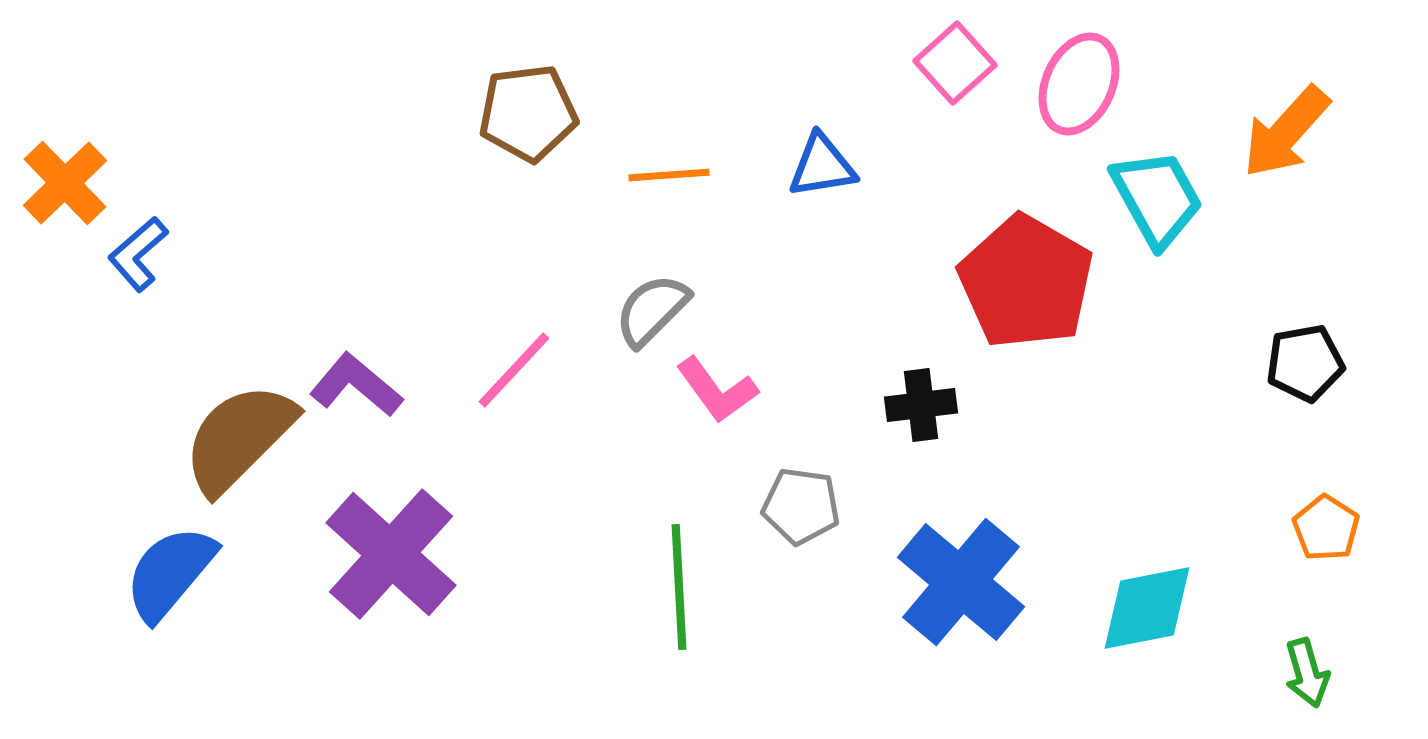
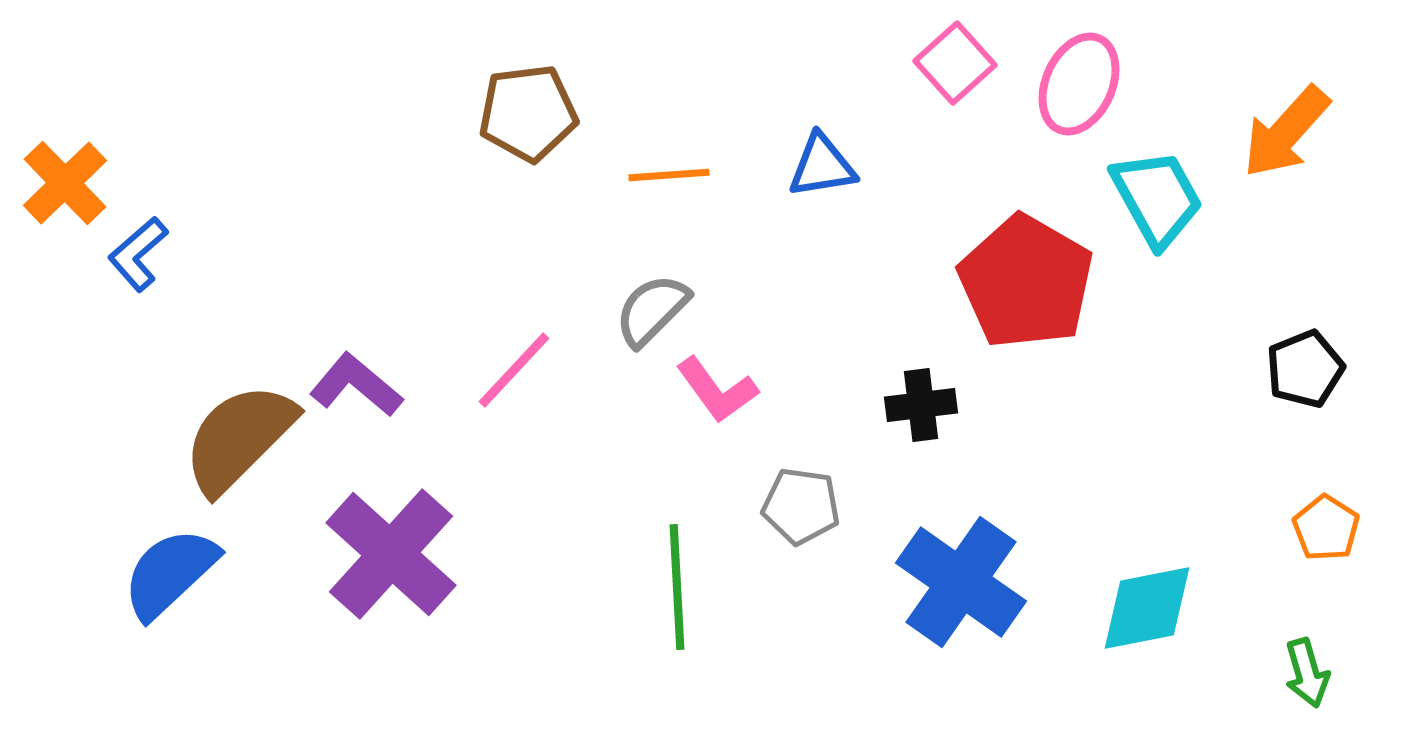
black pentagon: moved 6 px down; rotated 12 degrees counterclockwise
blue semicircle: rotated 7 degrees clockwise
blue cross: rotated 5 degrees counterclockwise
green line: moved 2 px left
